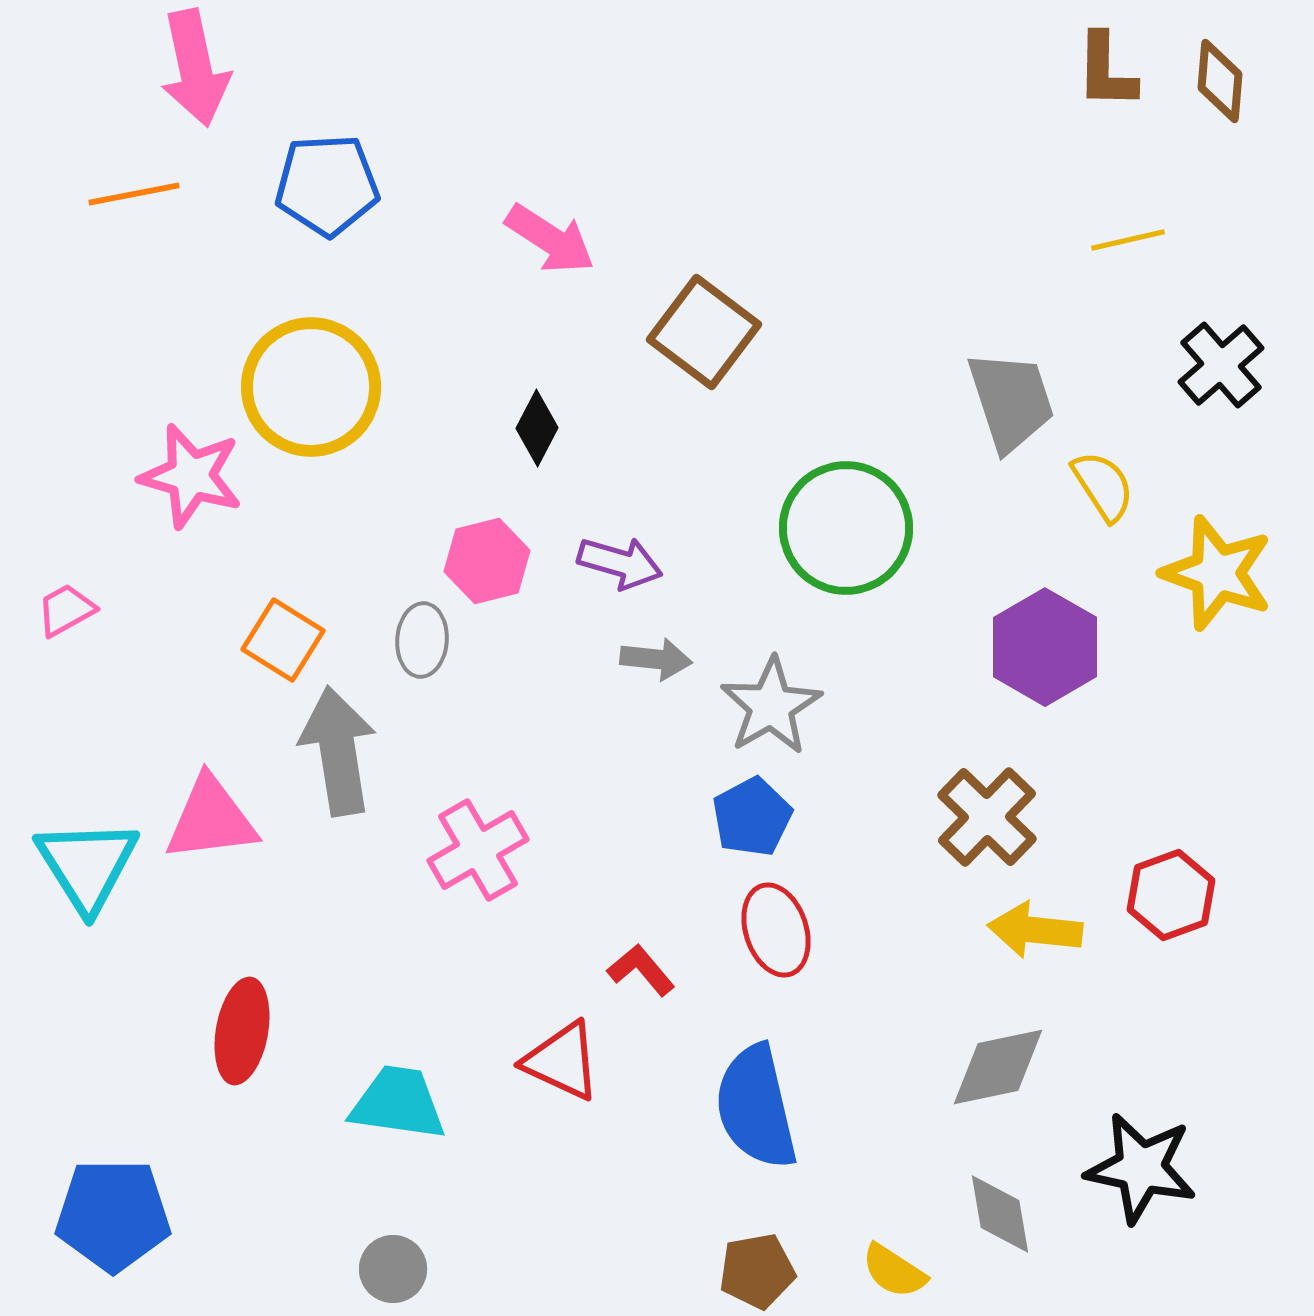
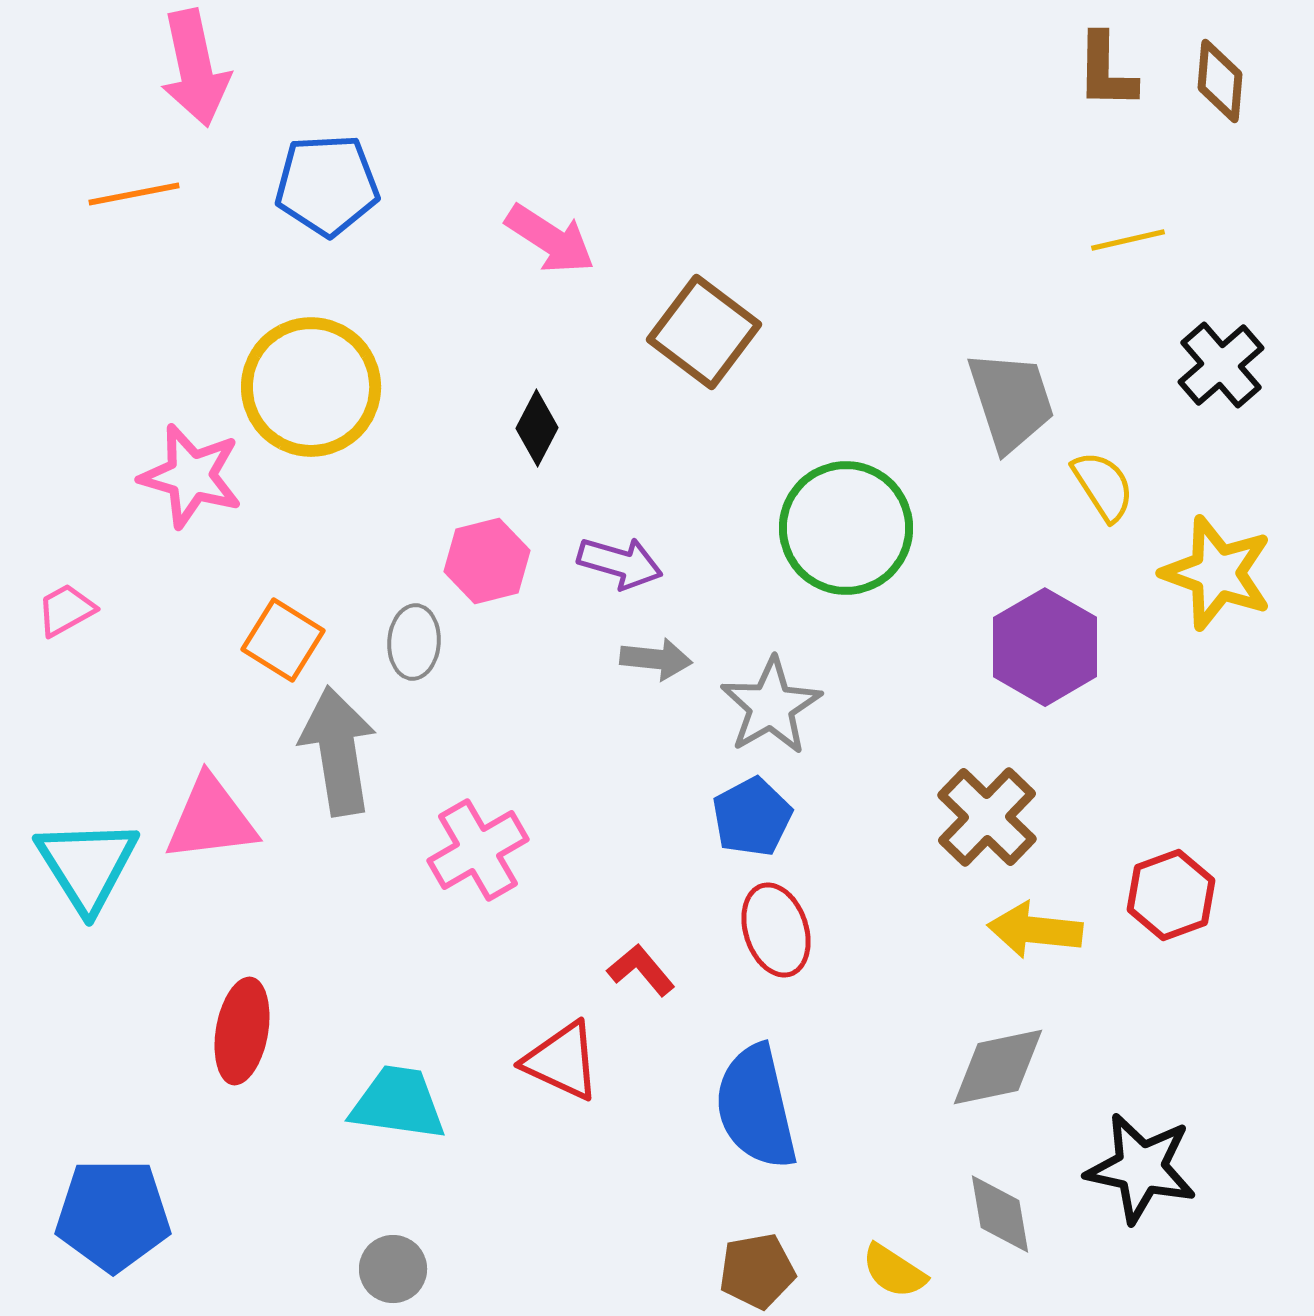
gray ellipse at (422, 640): moved 8 px left, 2 px down
